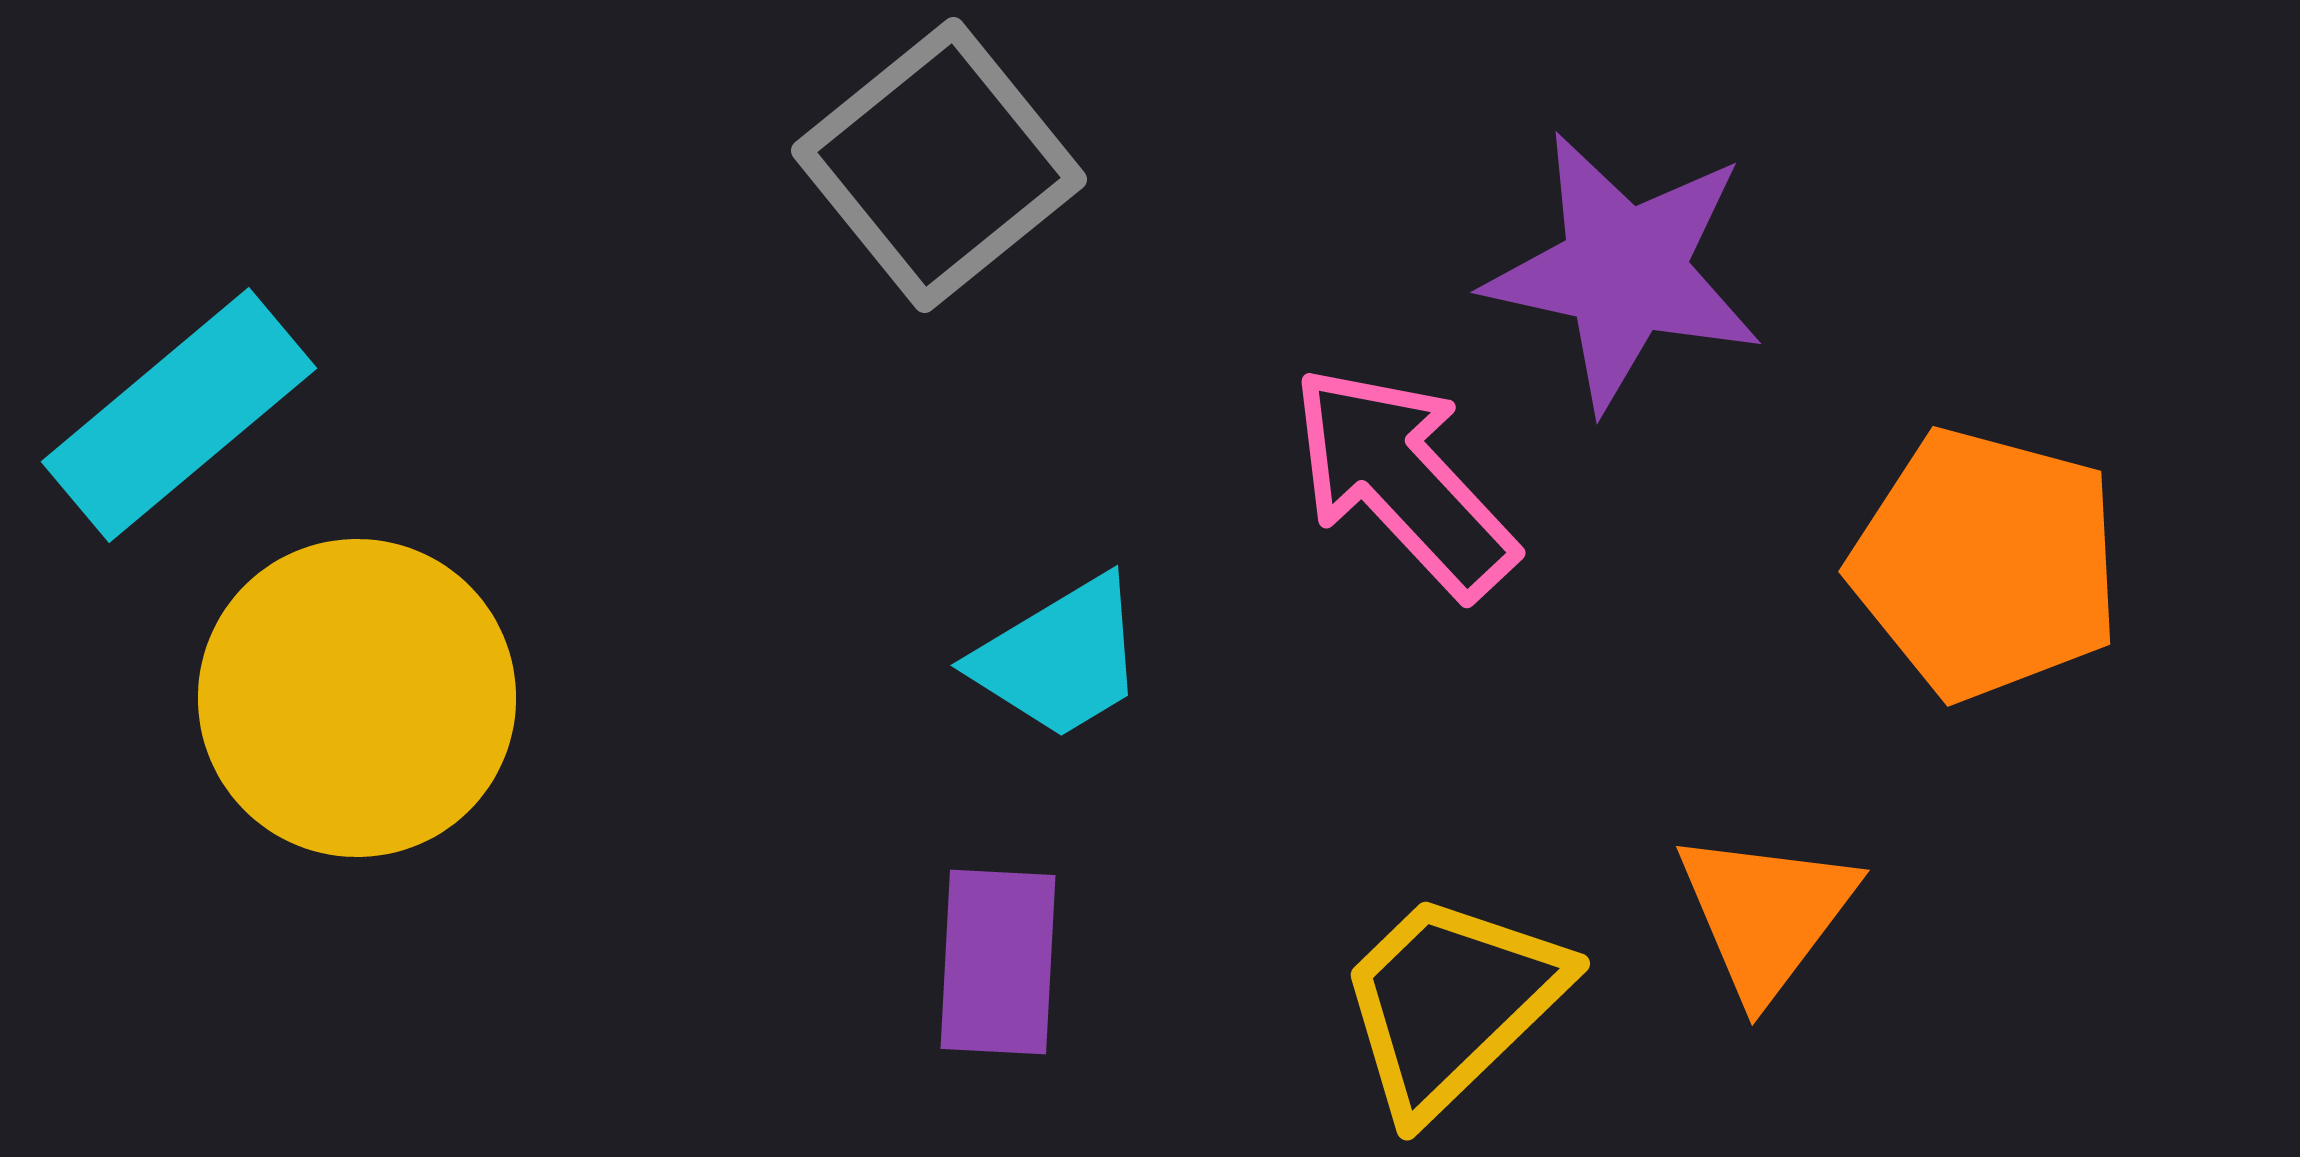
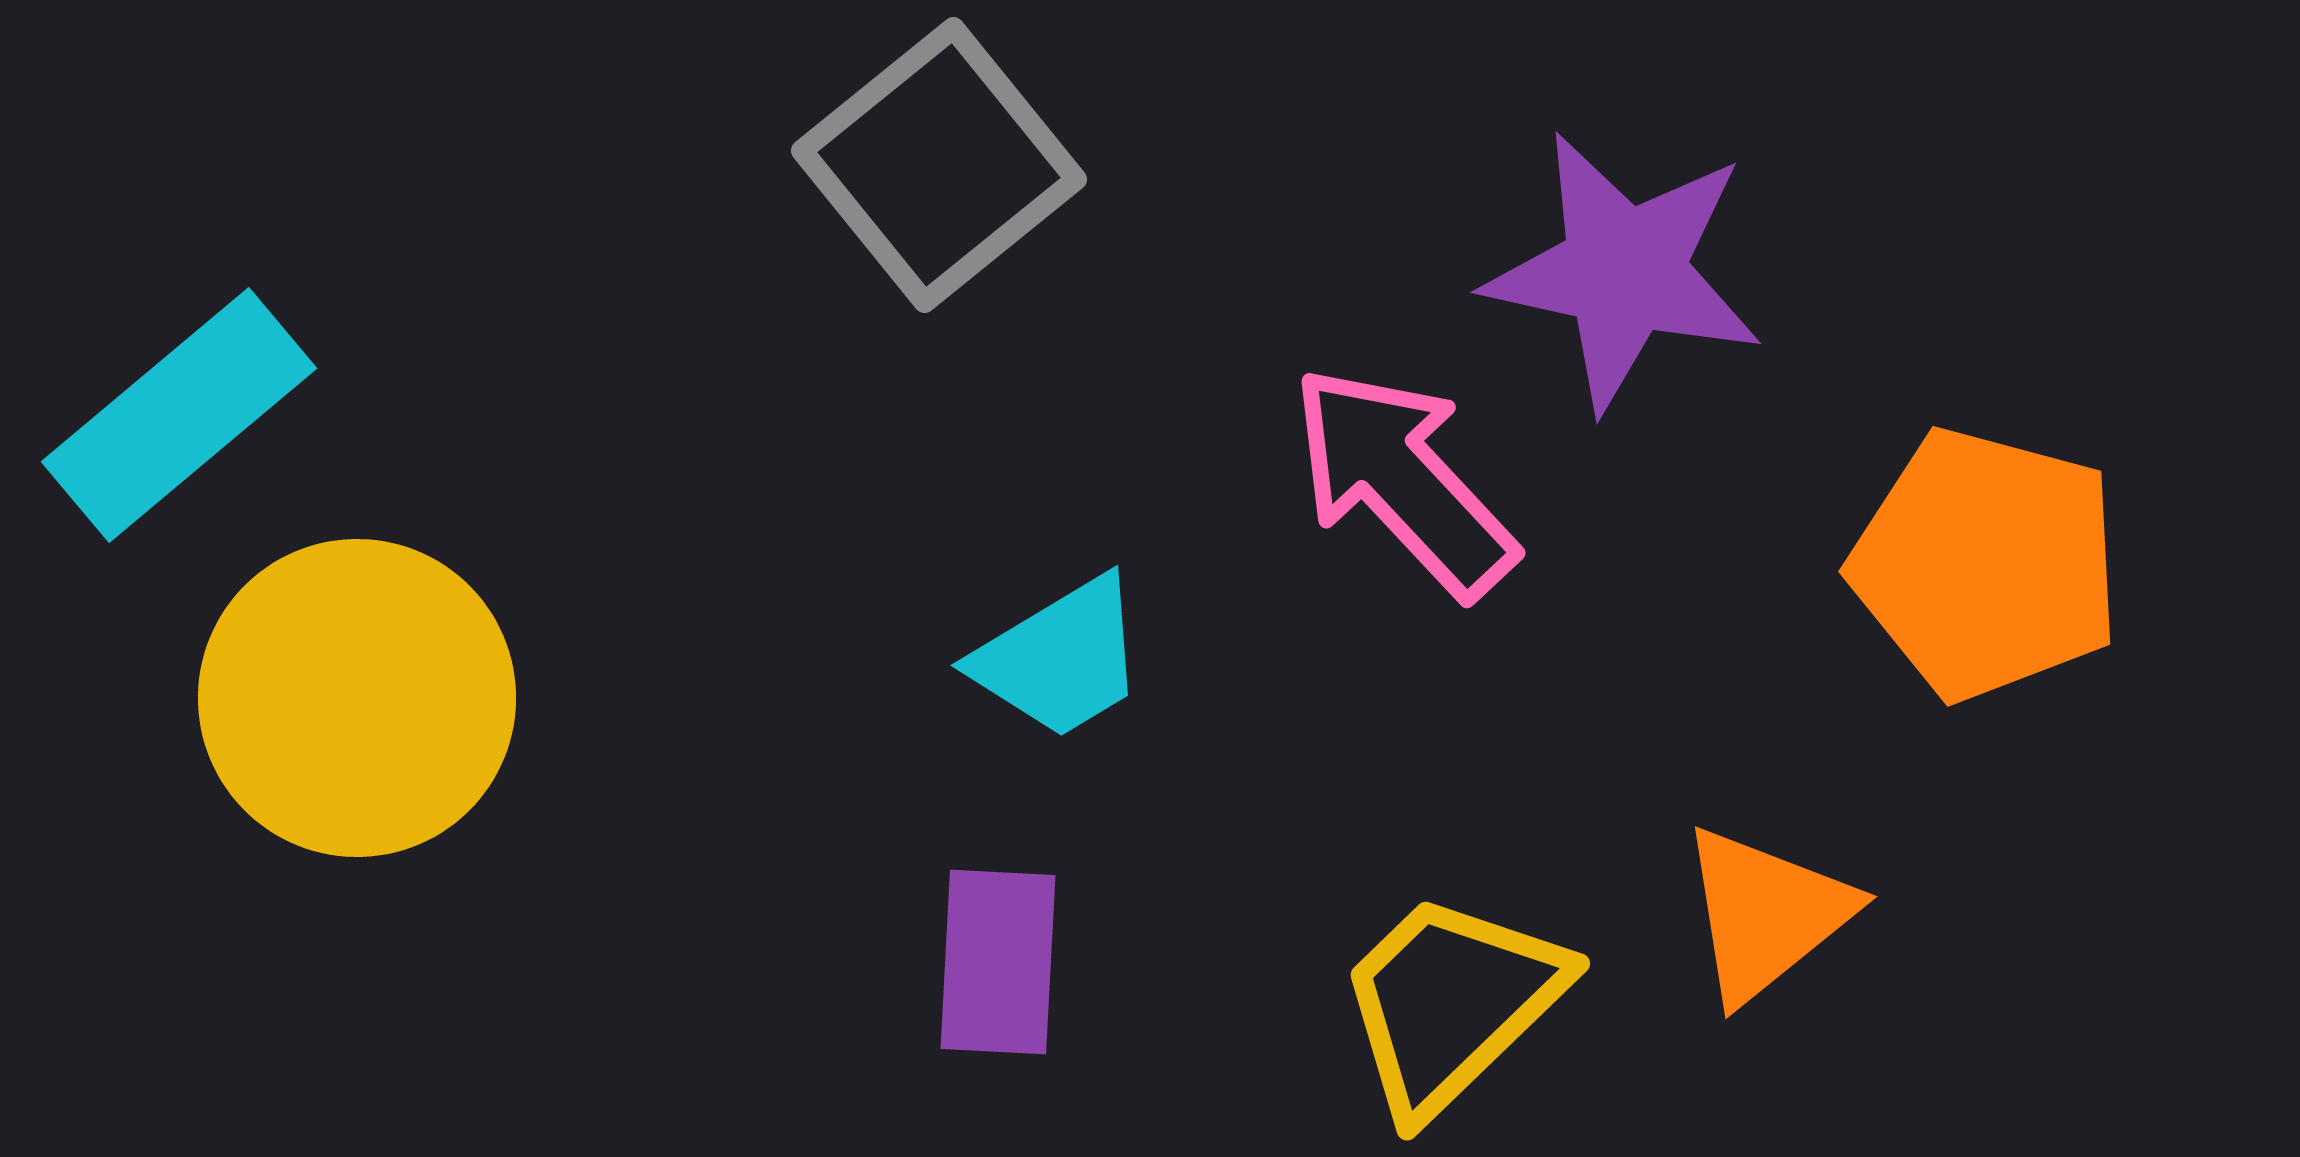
orange triangle: rotated 14 degrees clockwise
